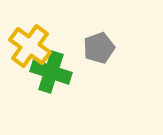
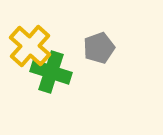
yellow cross: rotated 6 degrees clockwise
